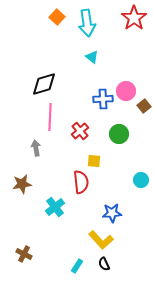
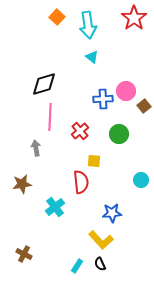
cyan arrow: moved 1 px right, 2 px down
black semicircle: moved 4 px left
